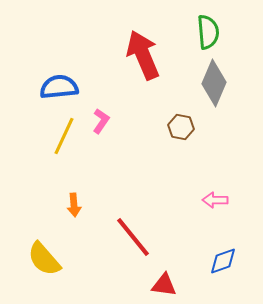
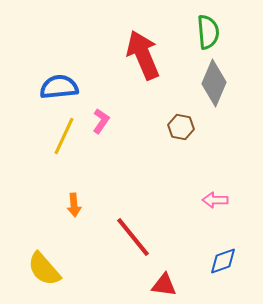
yellow semicircle: moved 10 px down
